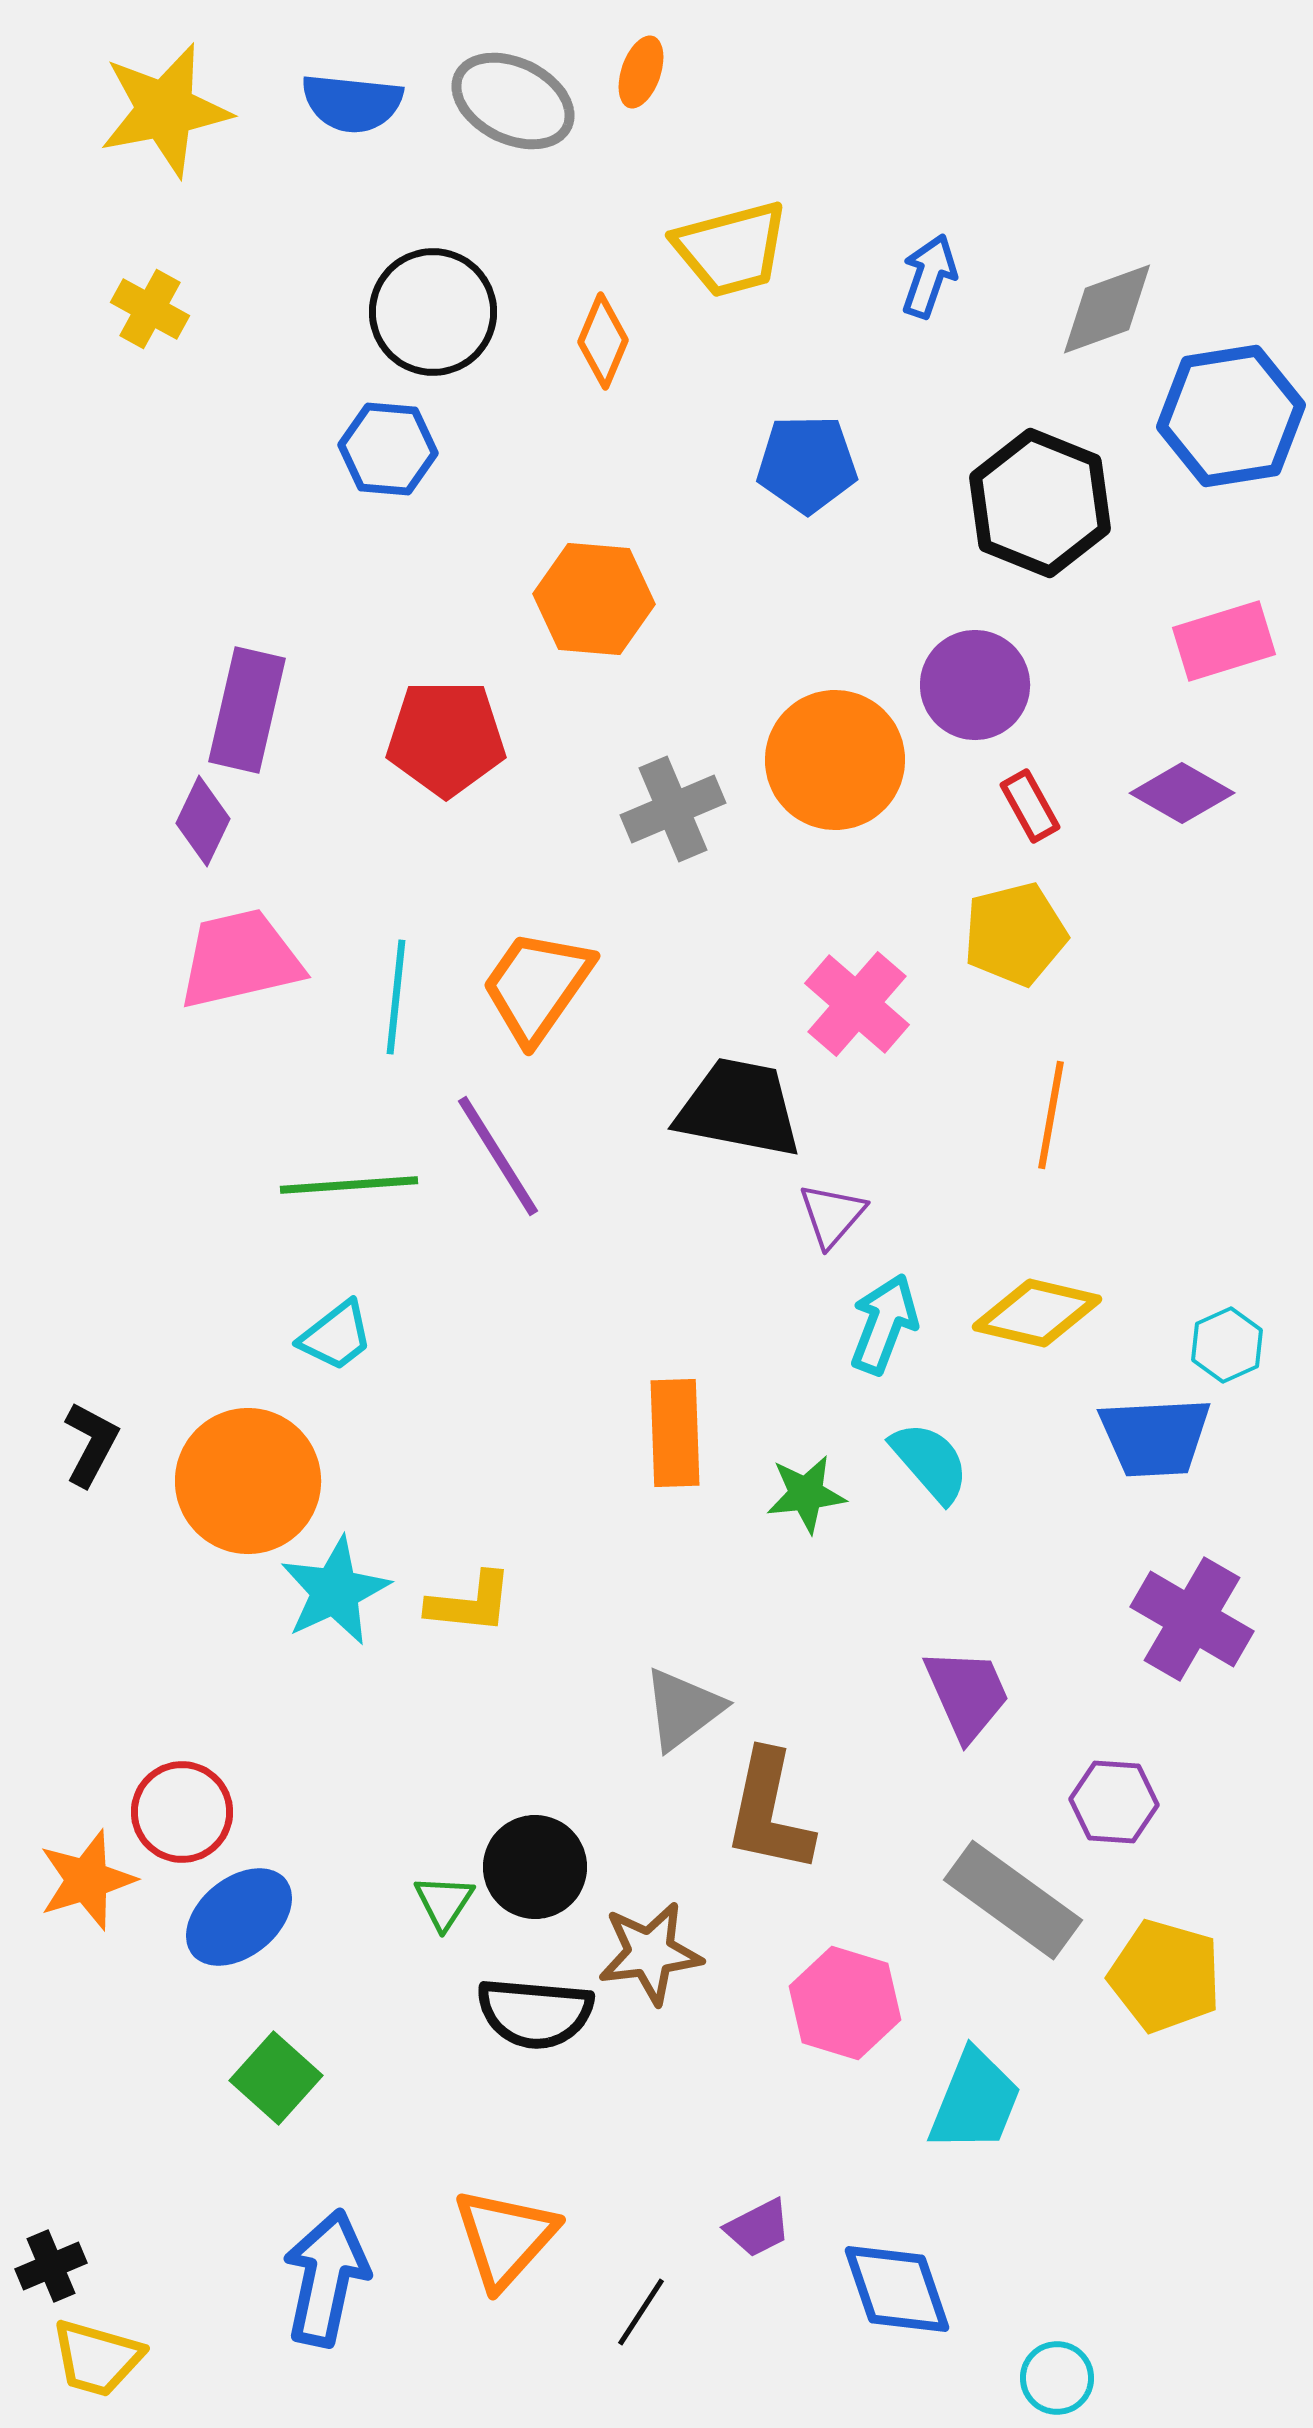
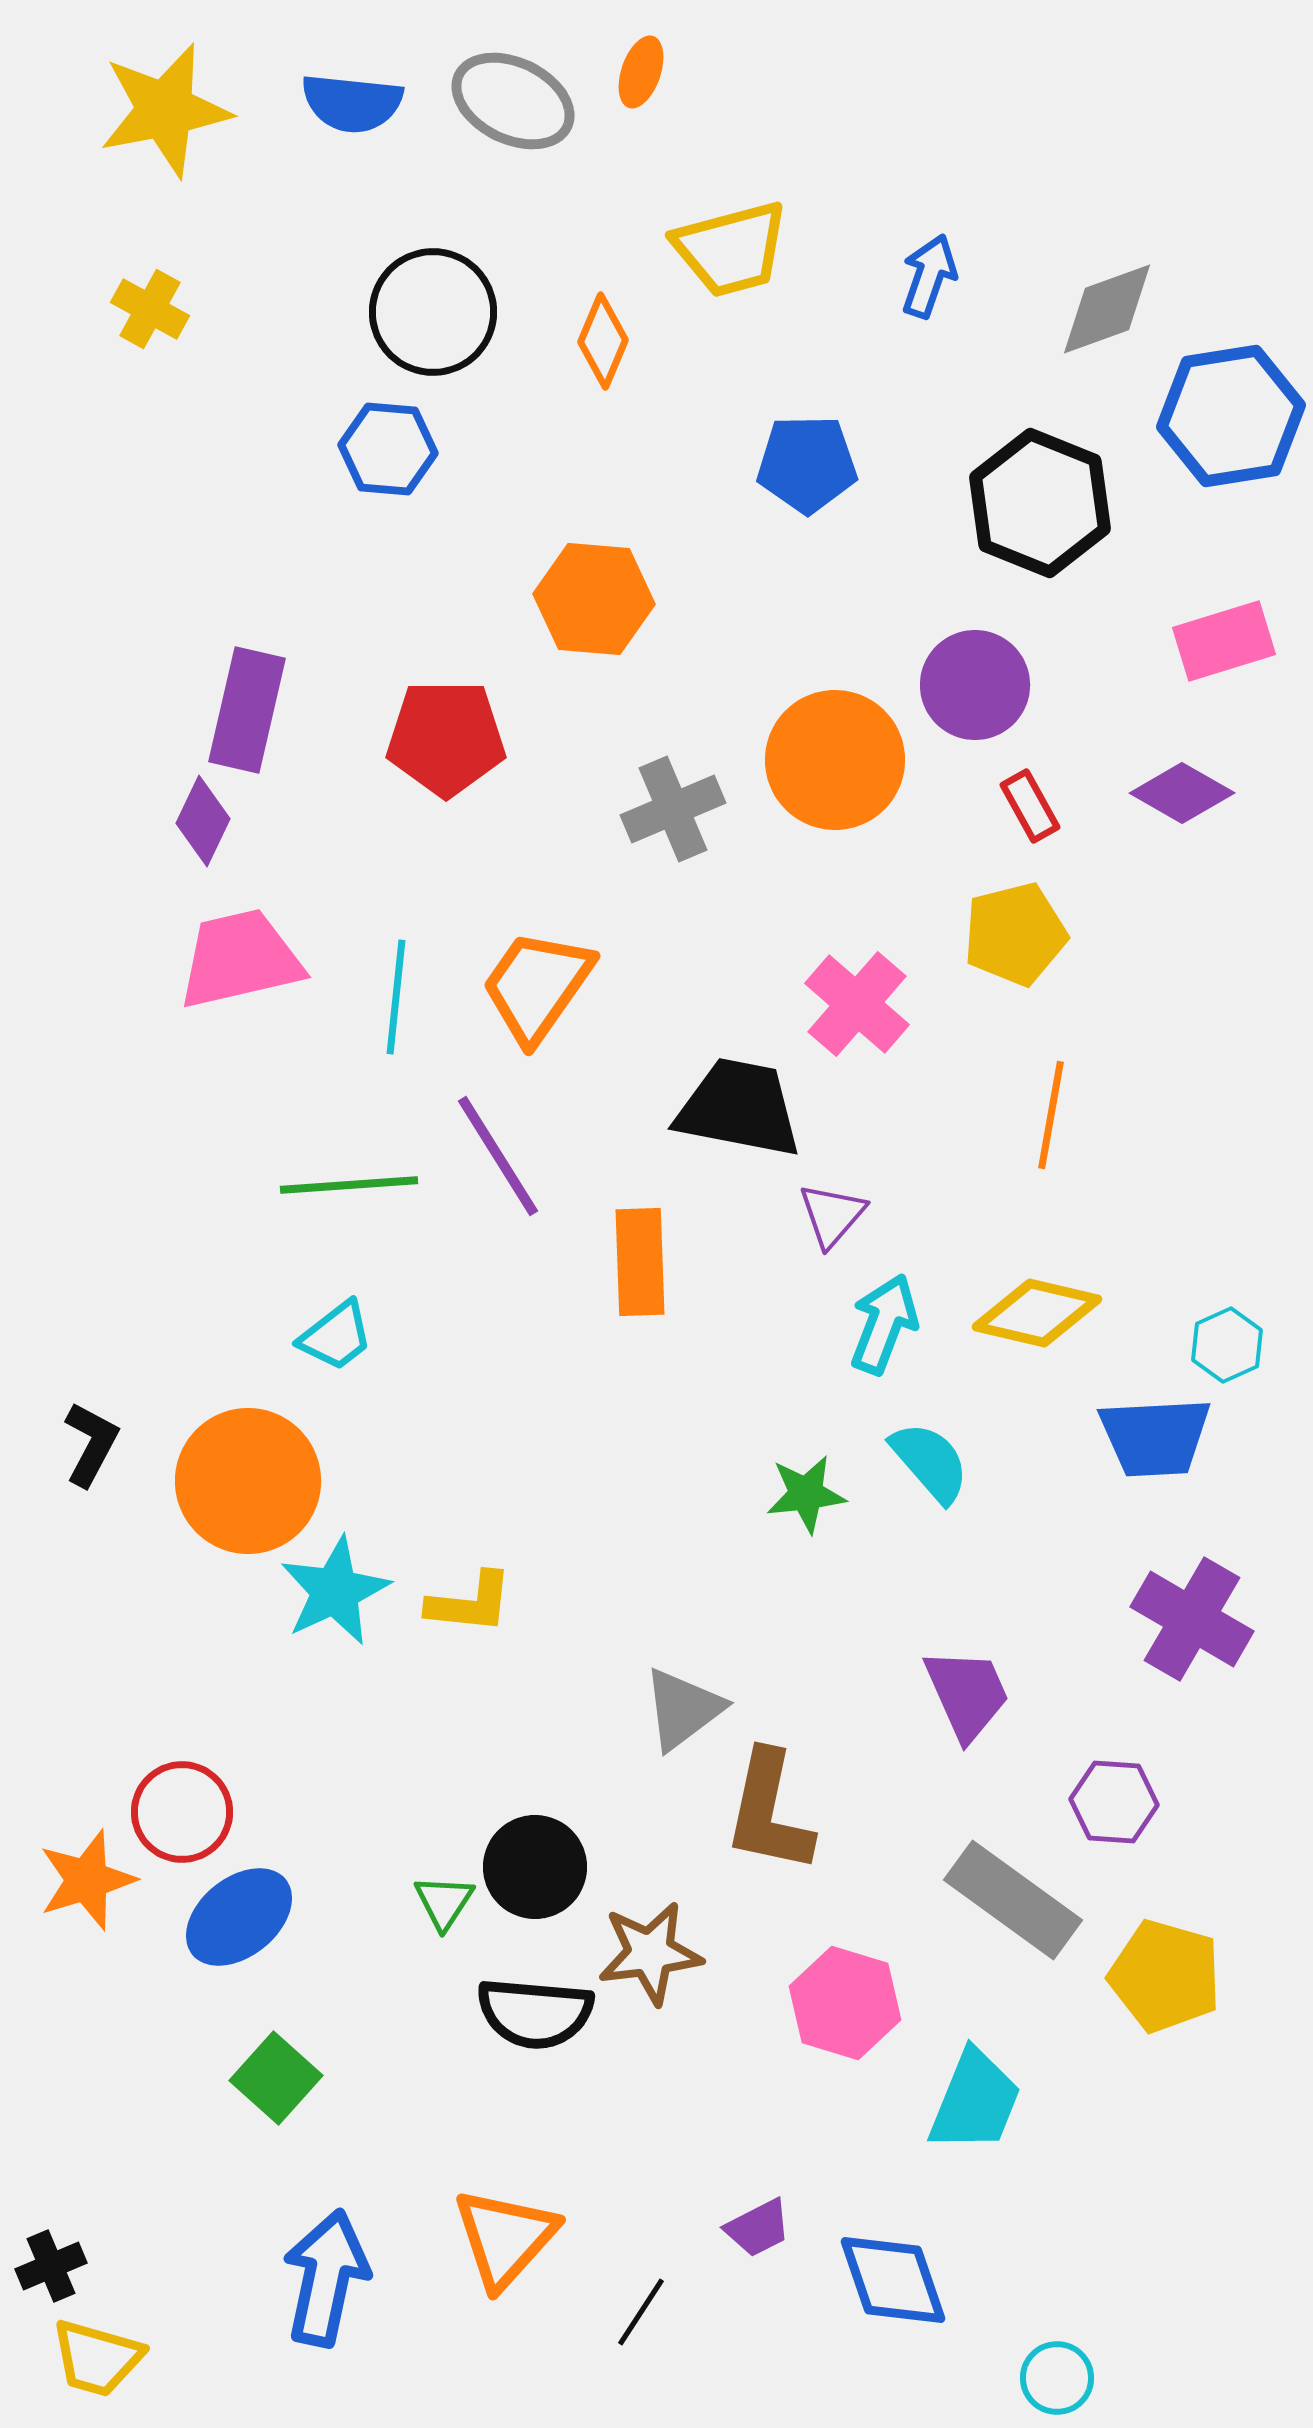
orange rectangle at (675, 1433): moved 35 px left, 171 px up
blue diamond at (897, 2289): moved 4 px left, 9 px up
